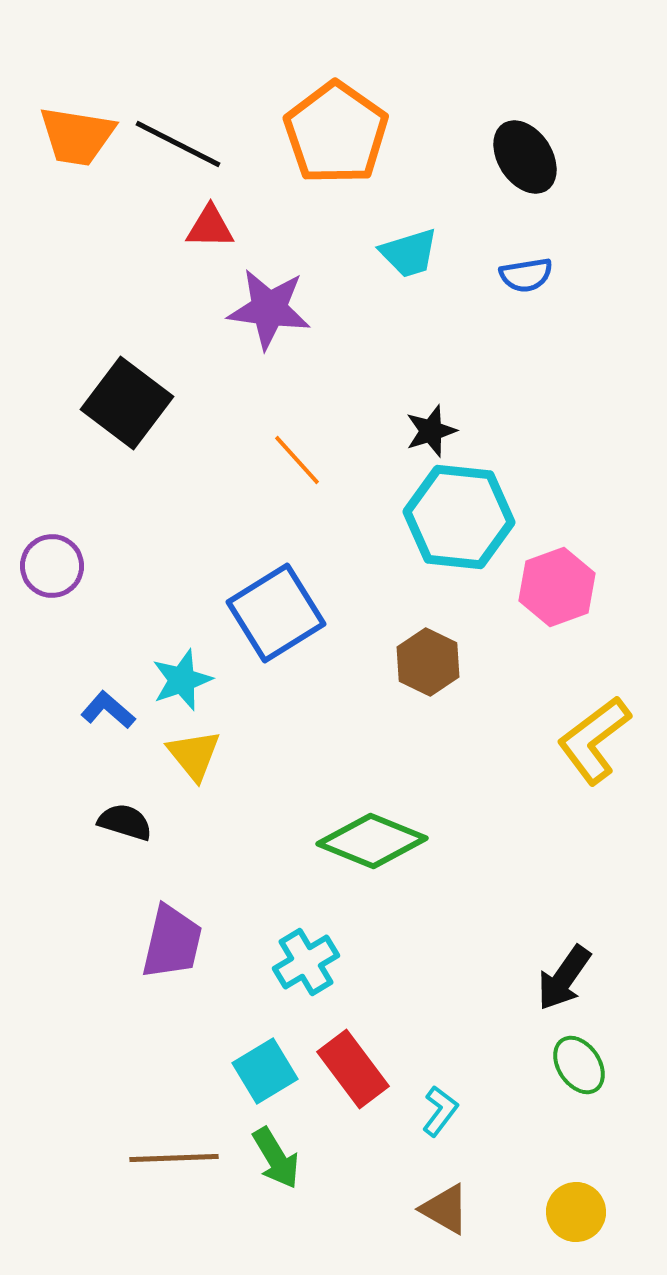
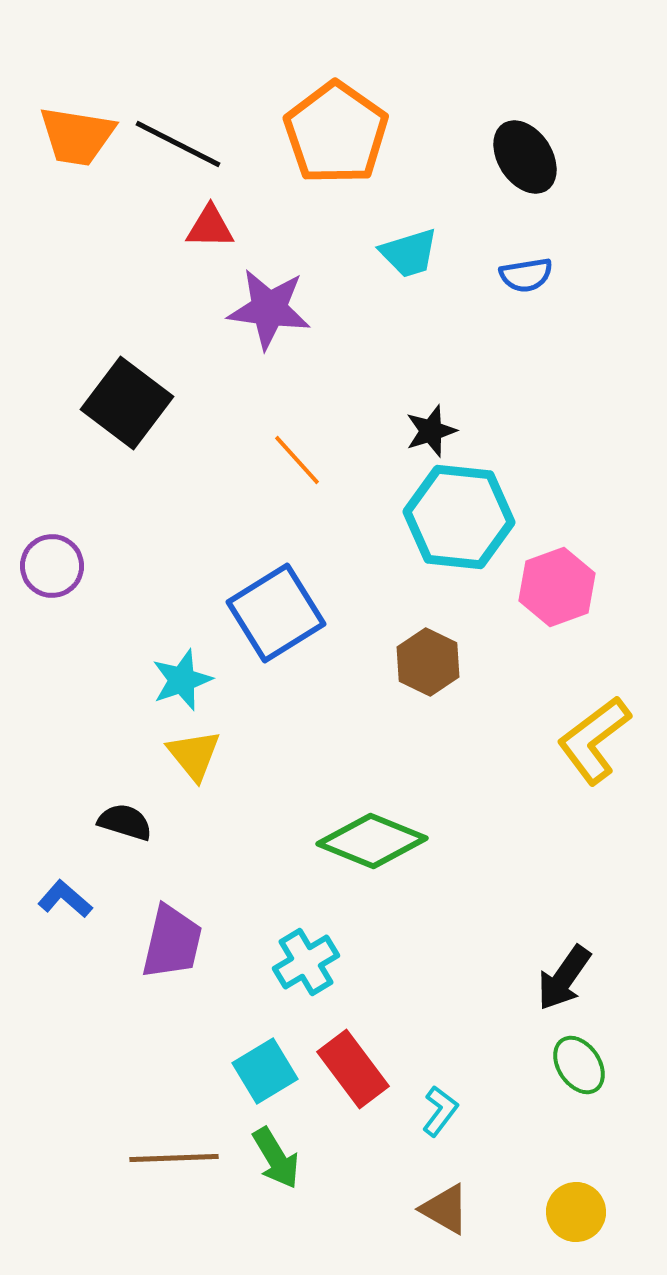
blue L-shape: moved 43 px left, 189 px down
